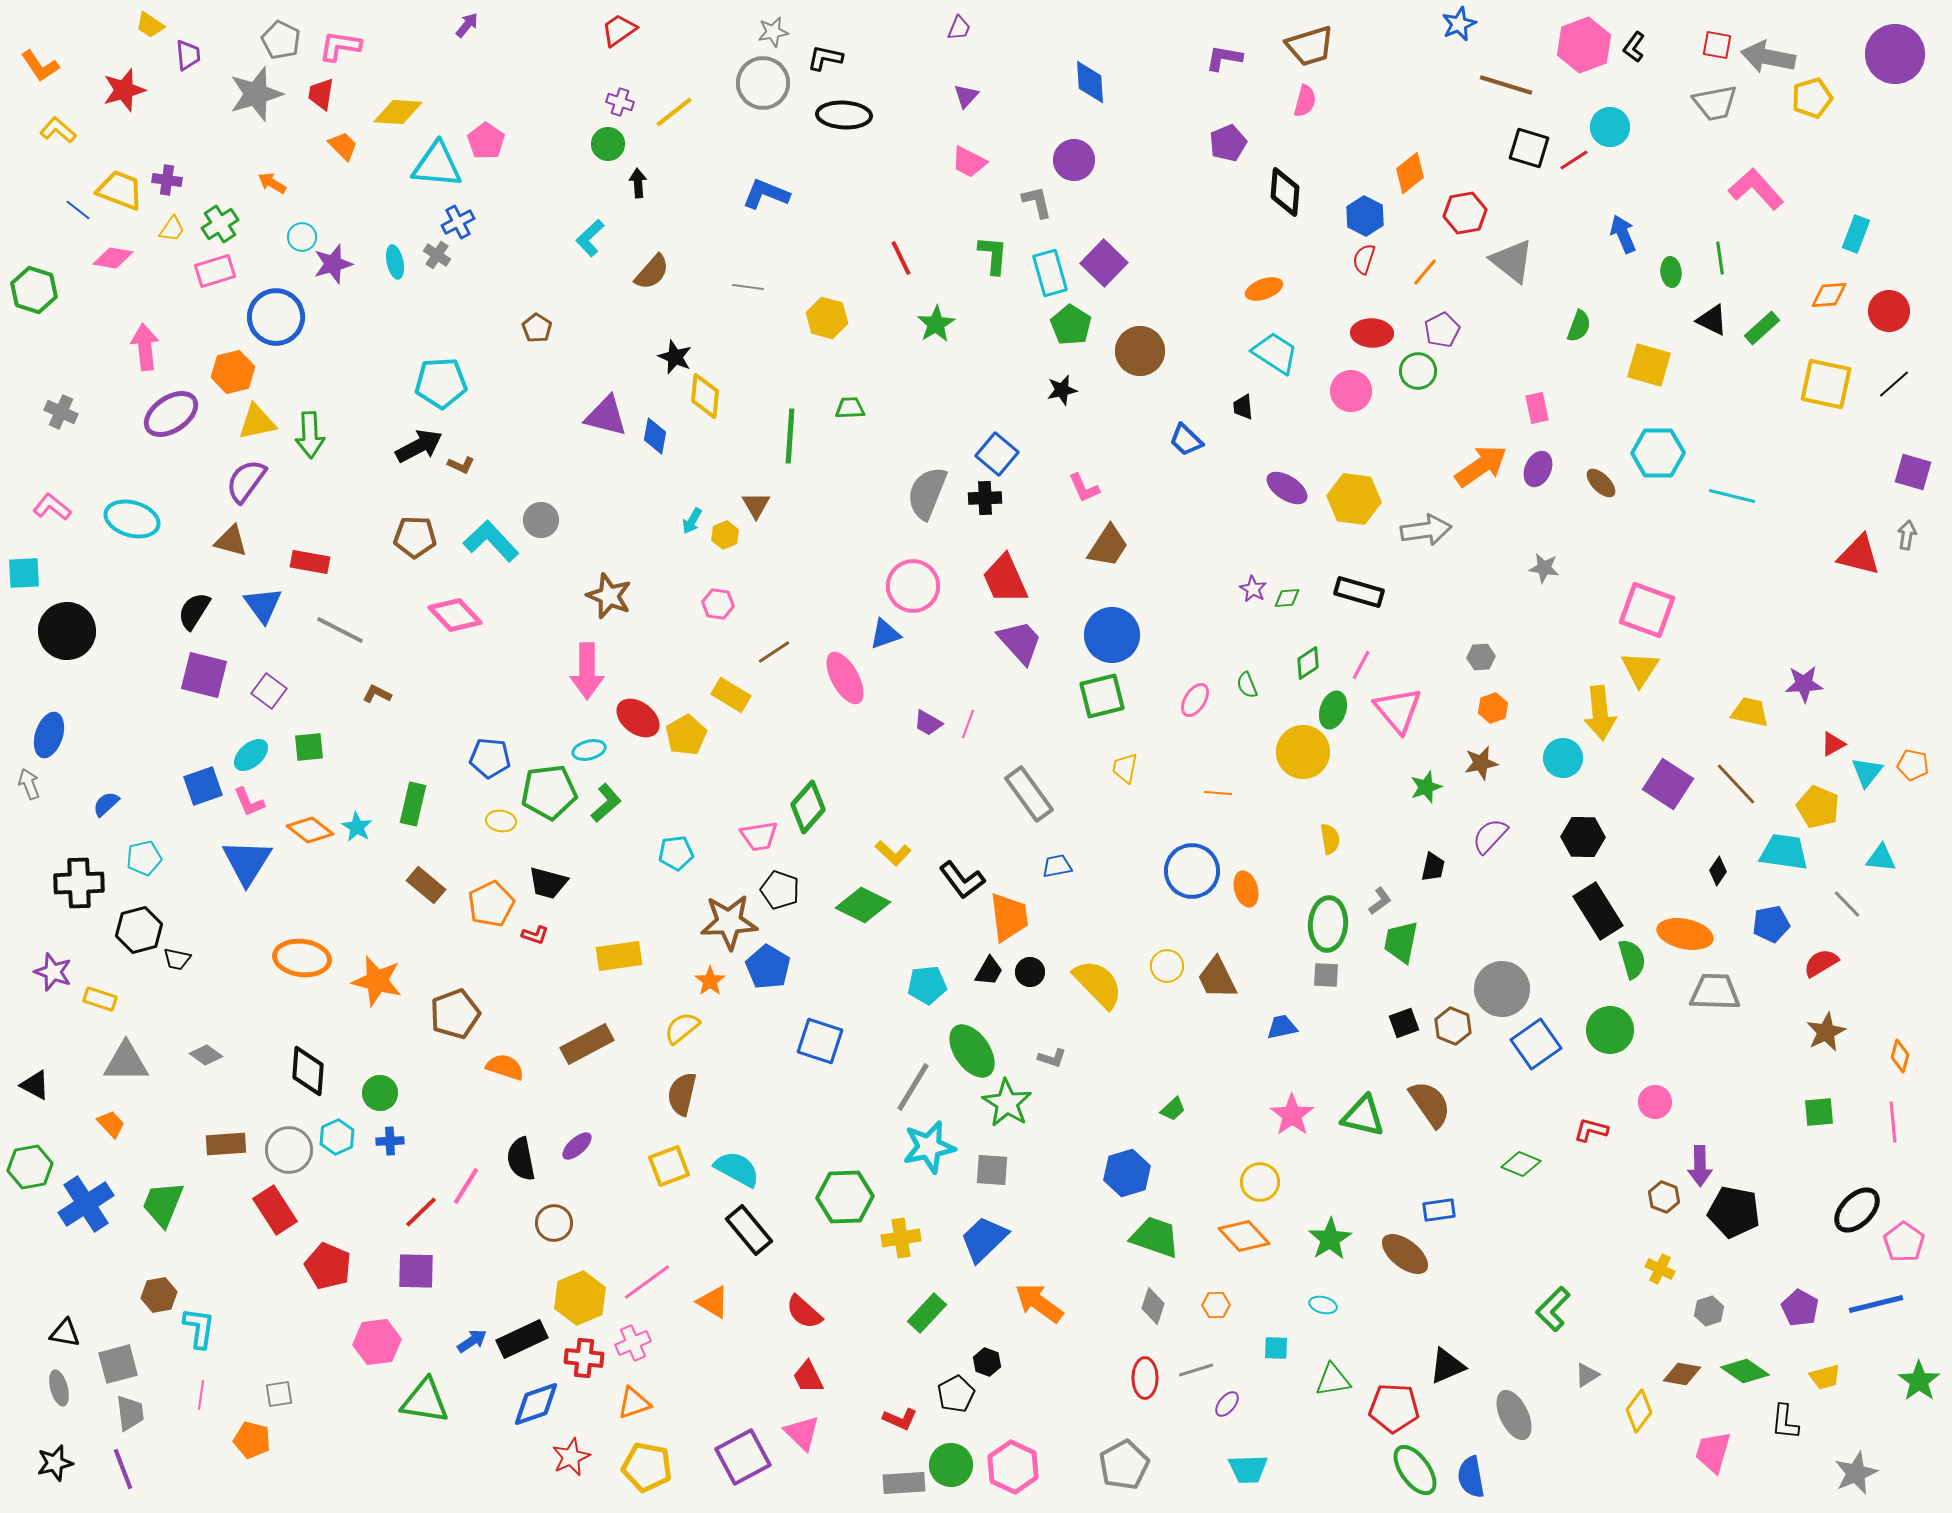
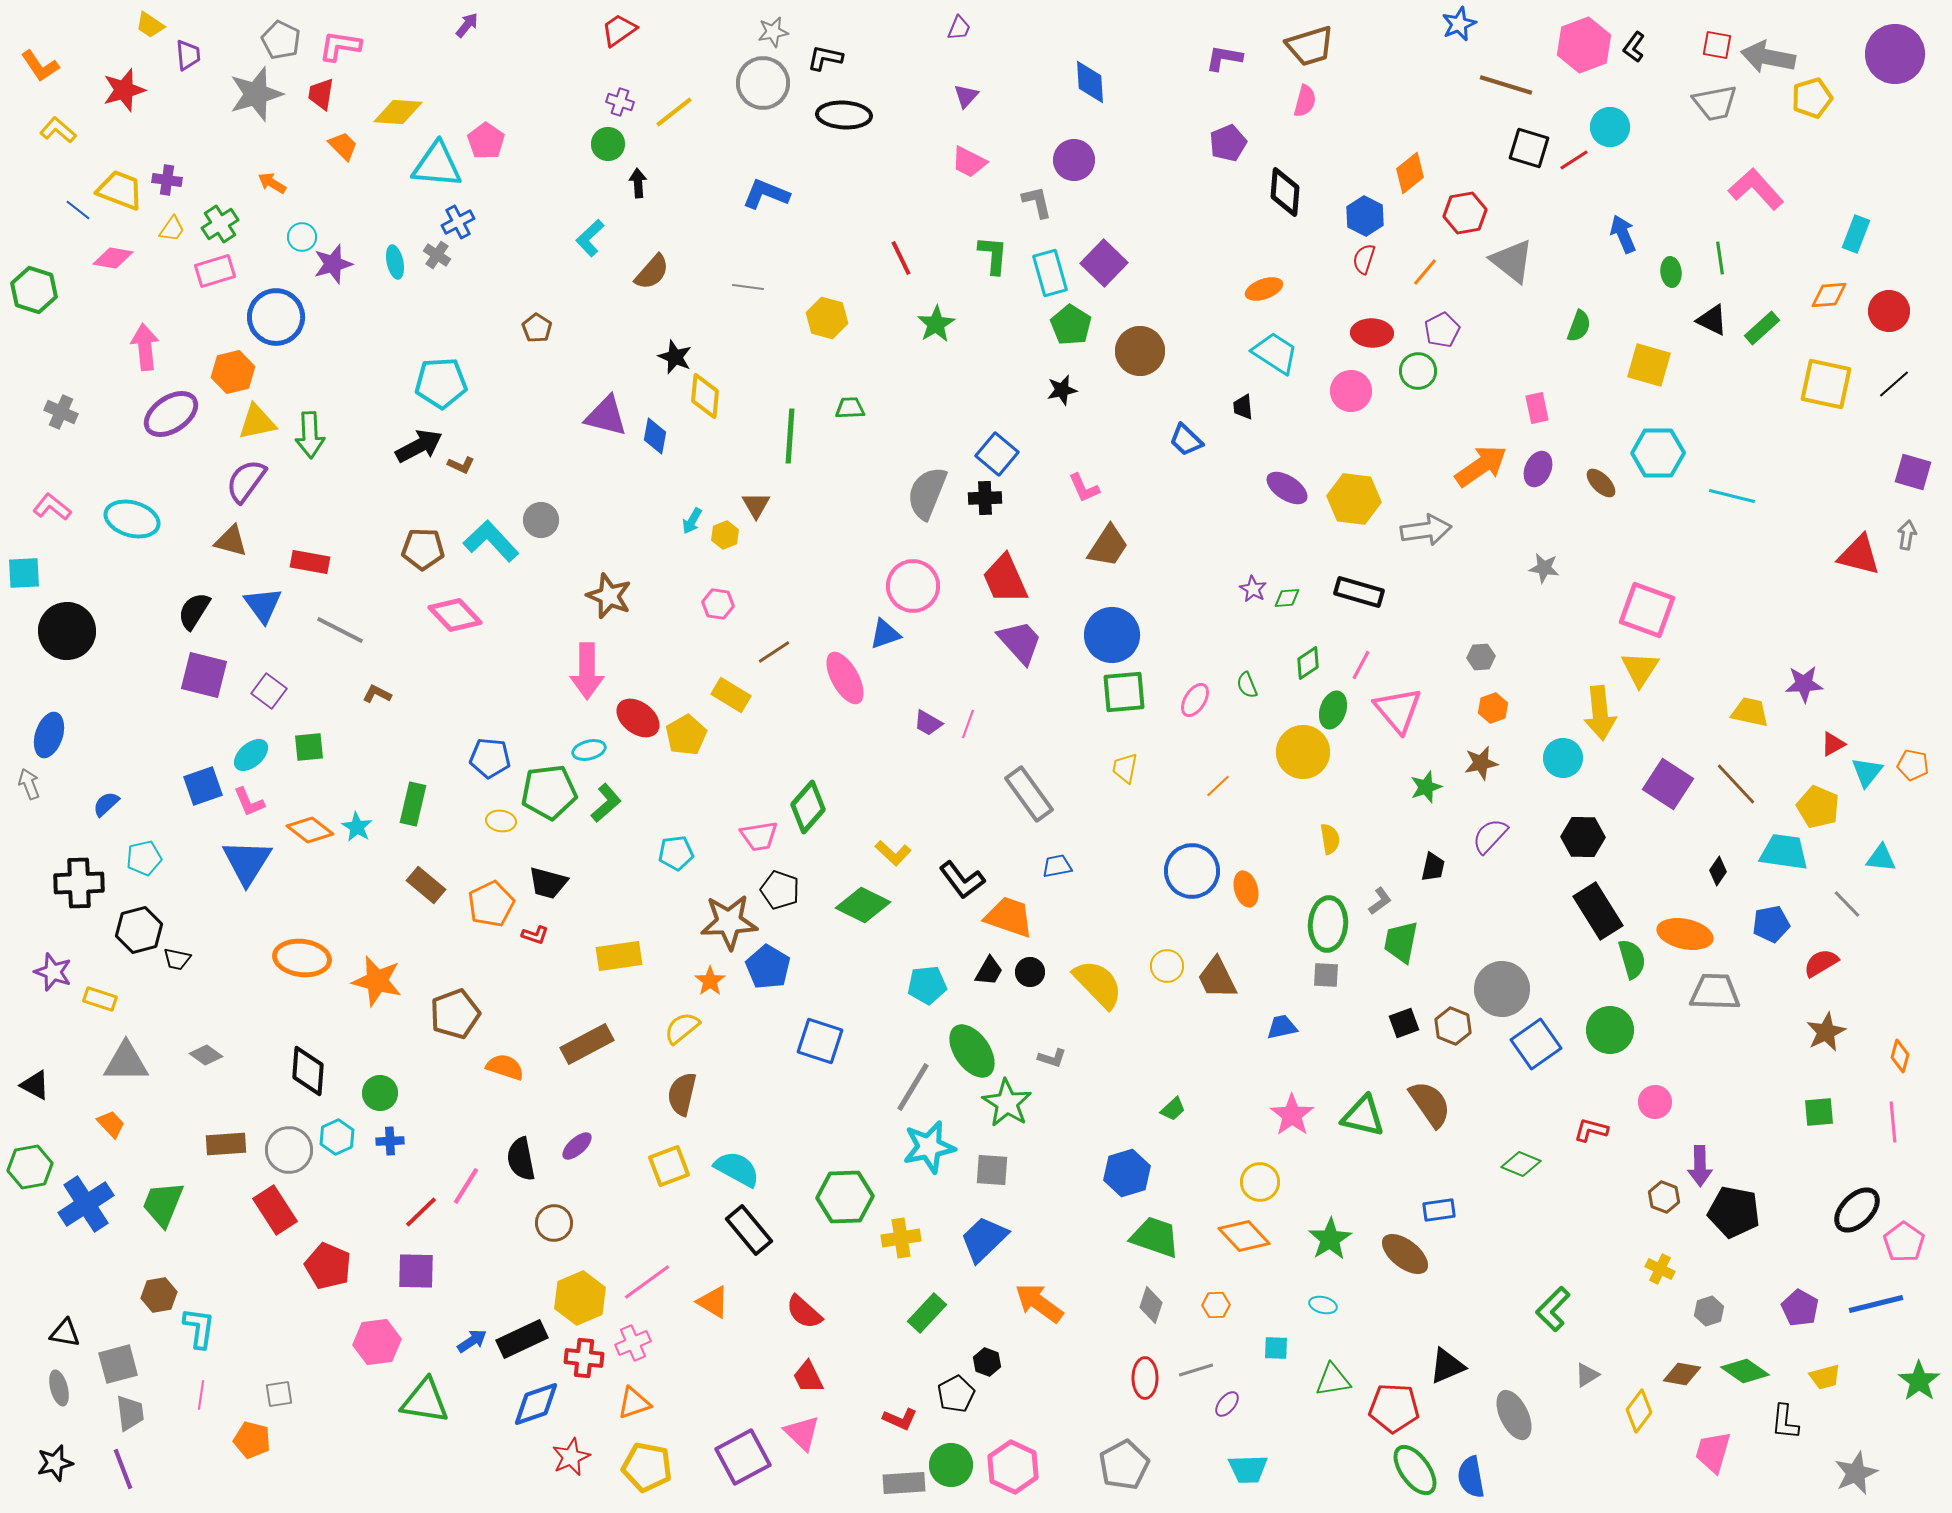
brown pentagon at (415, 537): moved 8 px right, 12 px down
green square at (1102, 696): moved 22 px right, 4 px up; rotated 9 degrees clockwise
orange line at (1218, 793): moved 7 px up; rotated 48 degrees counterclockwise
orange trapezoid at (1009, 917): rotated 64 degrees counterclockwise
gray diamond at (1153, 1306): moved 2 px left, 1 px up
